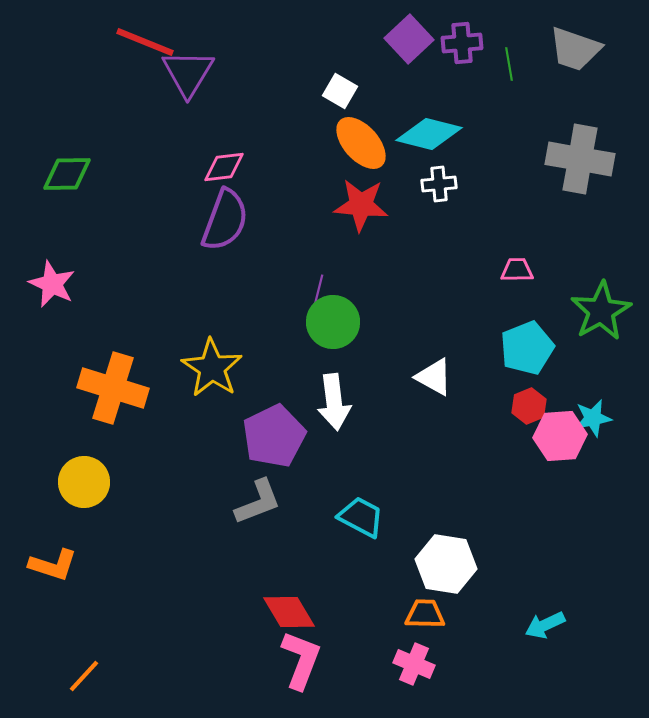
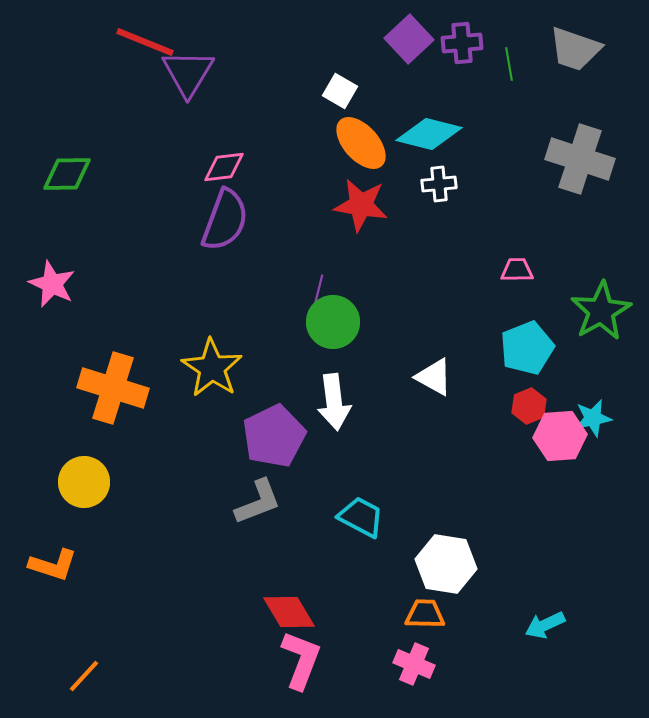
gray cross: rotated 8 degrees clockwise
red star: rotated 4 degrees clockwise
